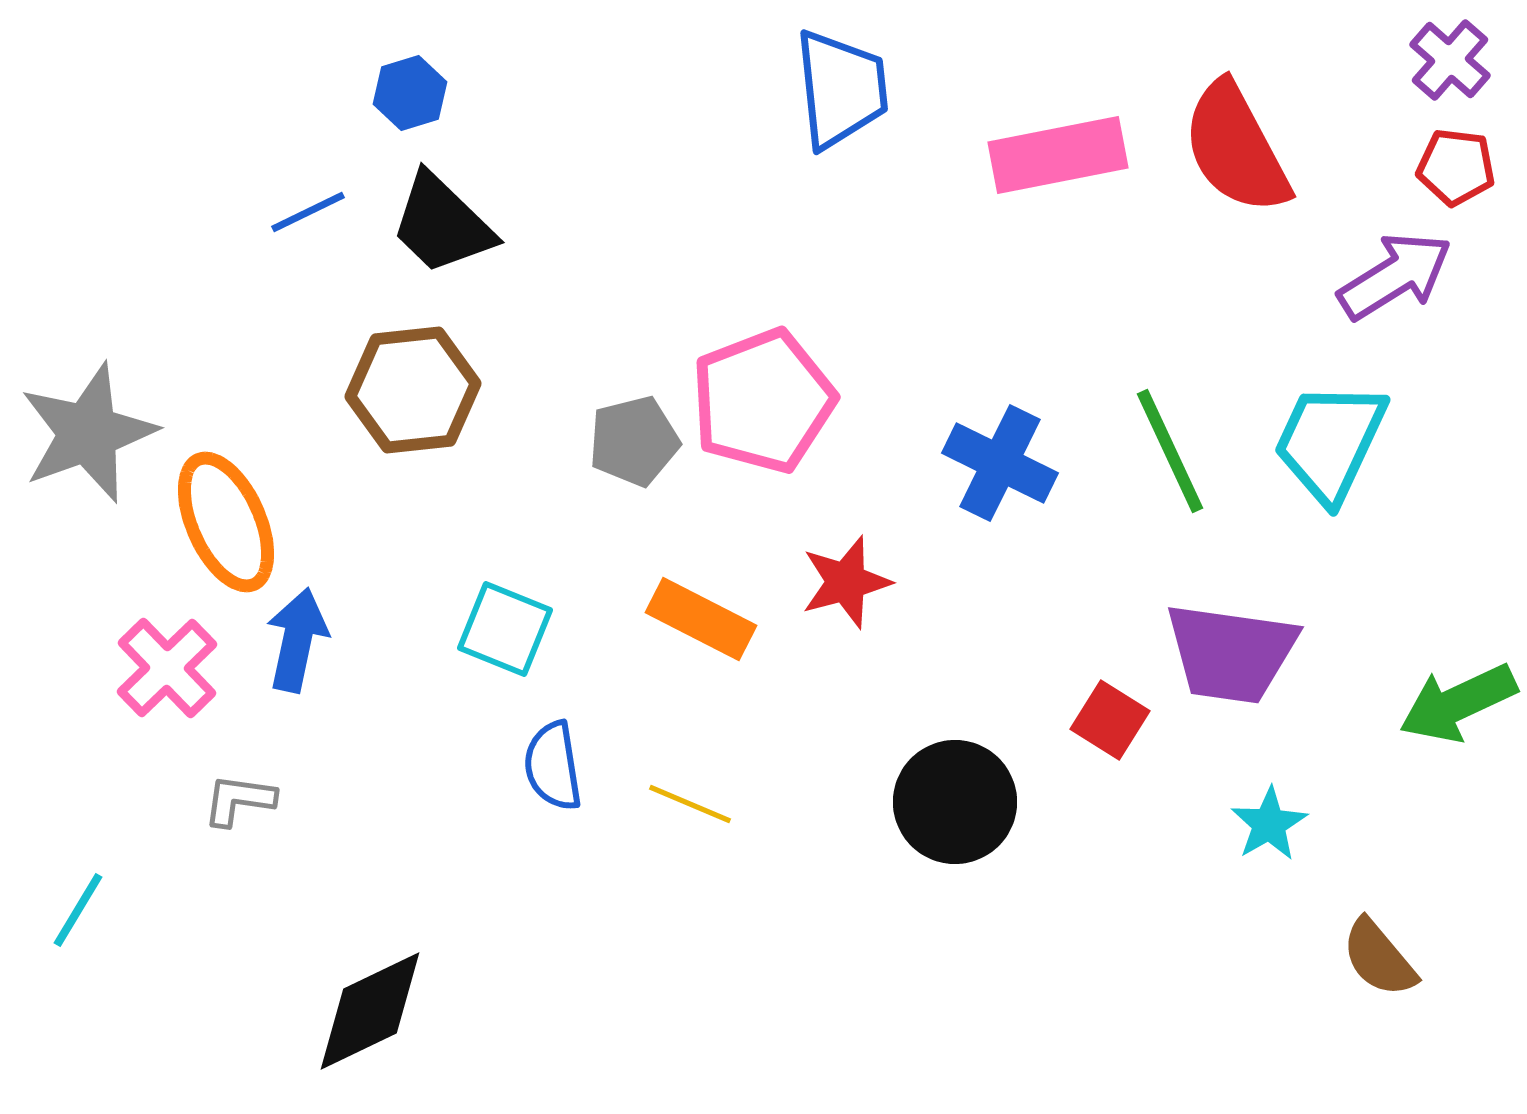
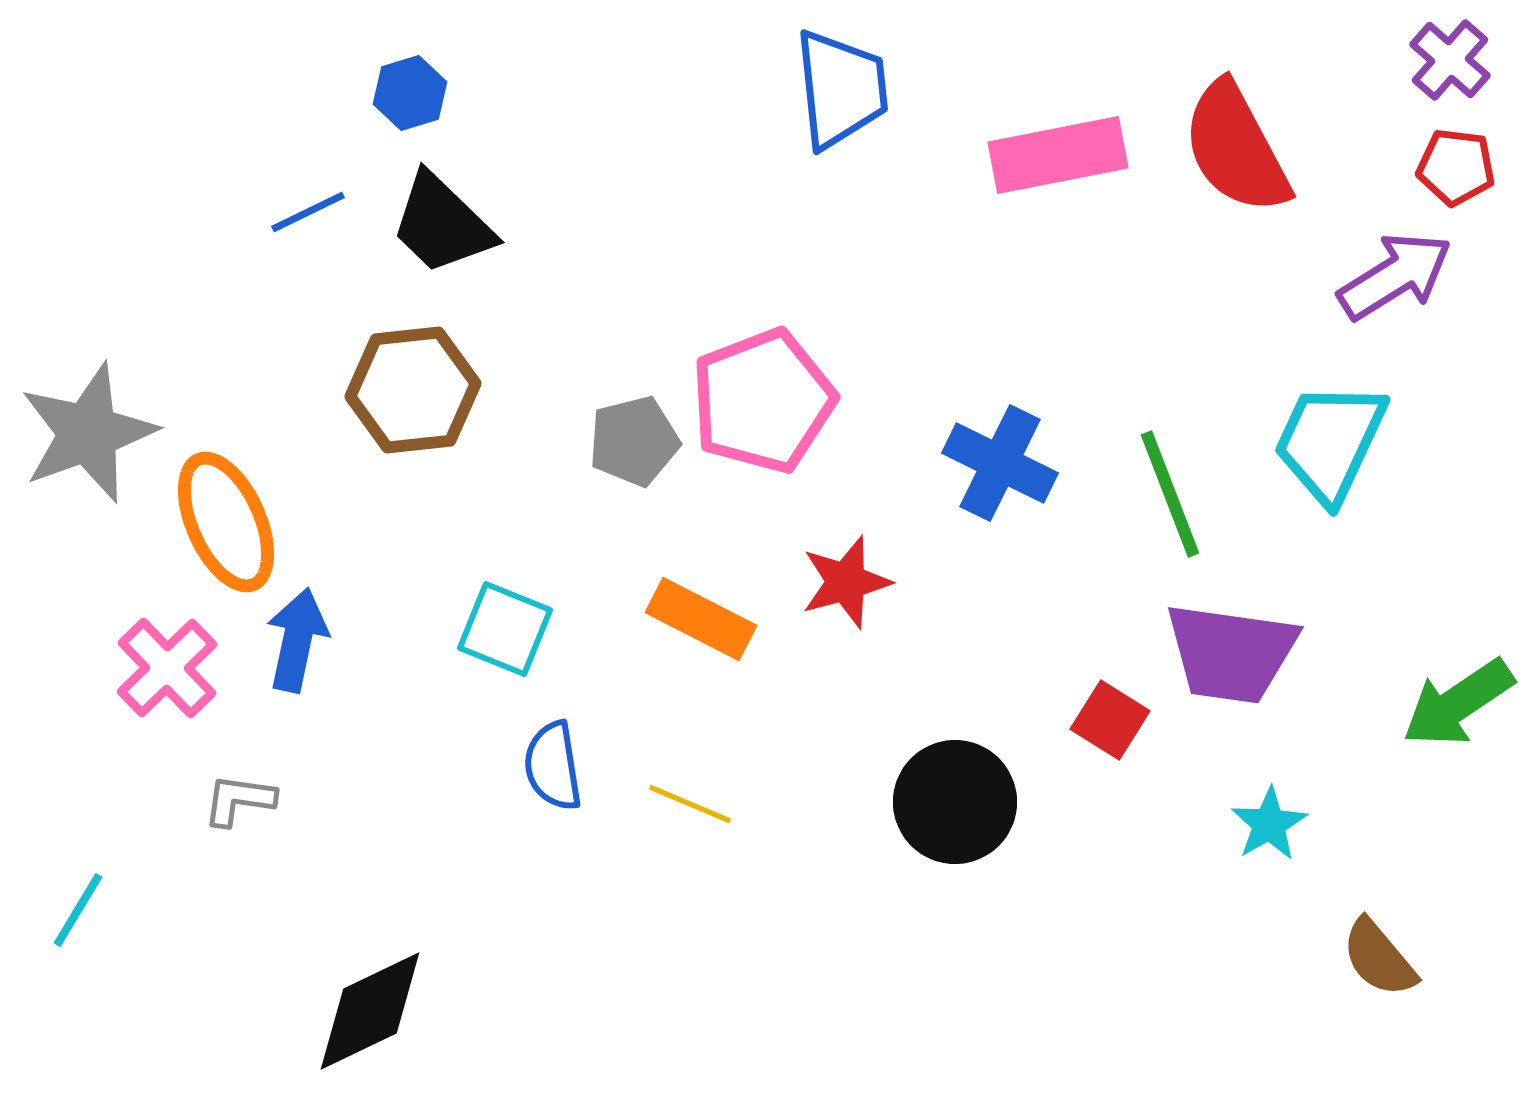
green line: moved 43 px down; rotated 4 degrees clockwise
green arrow: rotated 9 degrees counterclockwise
